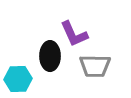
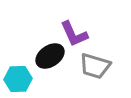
black ellipse: rotated 56 degrees clockwise
gray trapezoid: rotated 16 degrees clockwise
